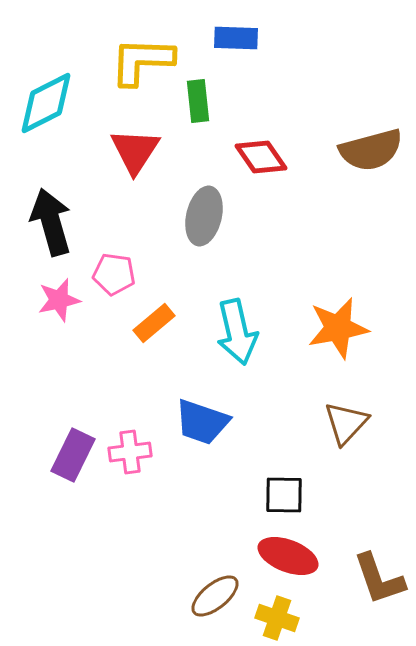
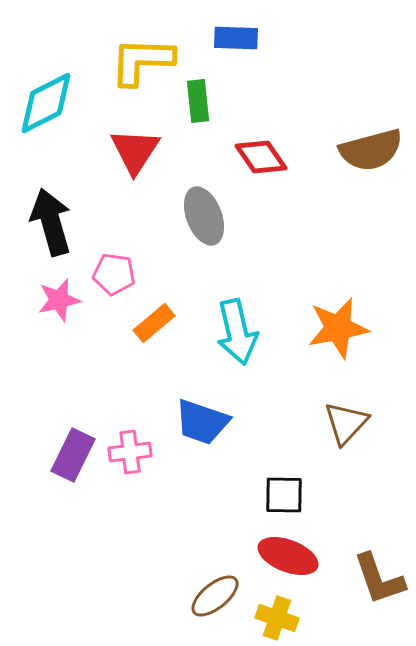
gray ellipse: rotated 34 degrees counterclockwise
